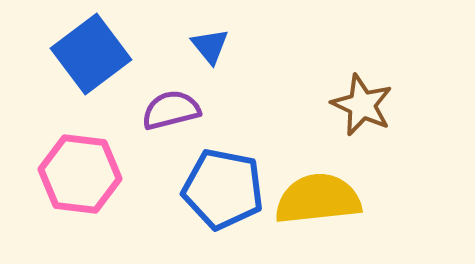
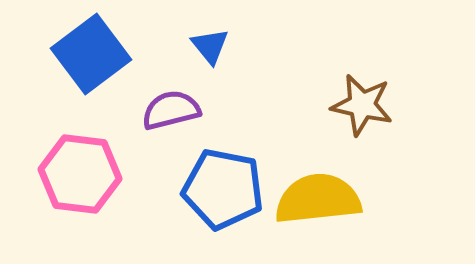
brown star: rotated 12 degrees counterclockwise
